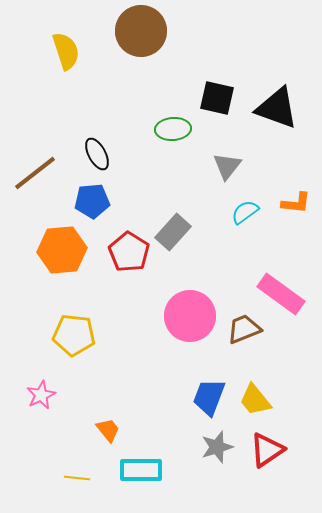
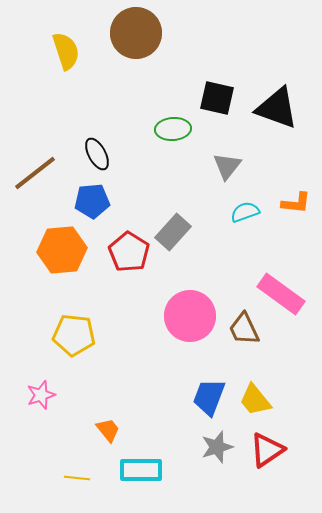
brown circle: moved 5 px left, 2 px down
cyan semicircle: rotated 16 degrees clockwise
brown trapezoid: rotated 93 degrees counterclockwise
pink star: rotated 8 degrees clockwise
